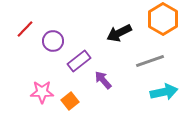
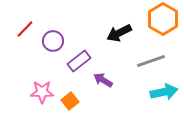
gray line: moved 1 px right
purple arrow: rotated 18 degrees counterclockwise
